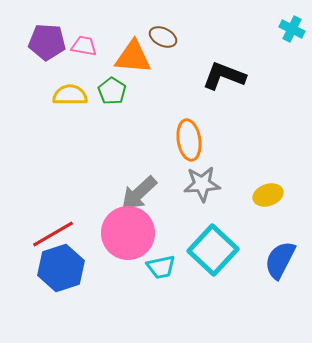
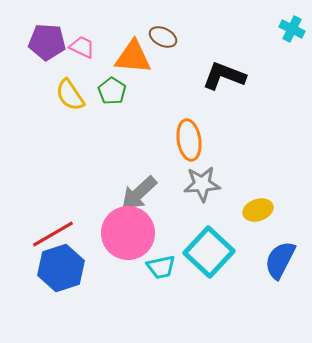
pink trapezoid: moved 2 px left, 1 px down; rotated 16 degrees clockwise
yellow semicircle: rotated 124 degrees counterclockwise
yellow ellipse: moved 10 px left, 15 px down
cyan square: moved 4 px left, 2 px down
